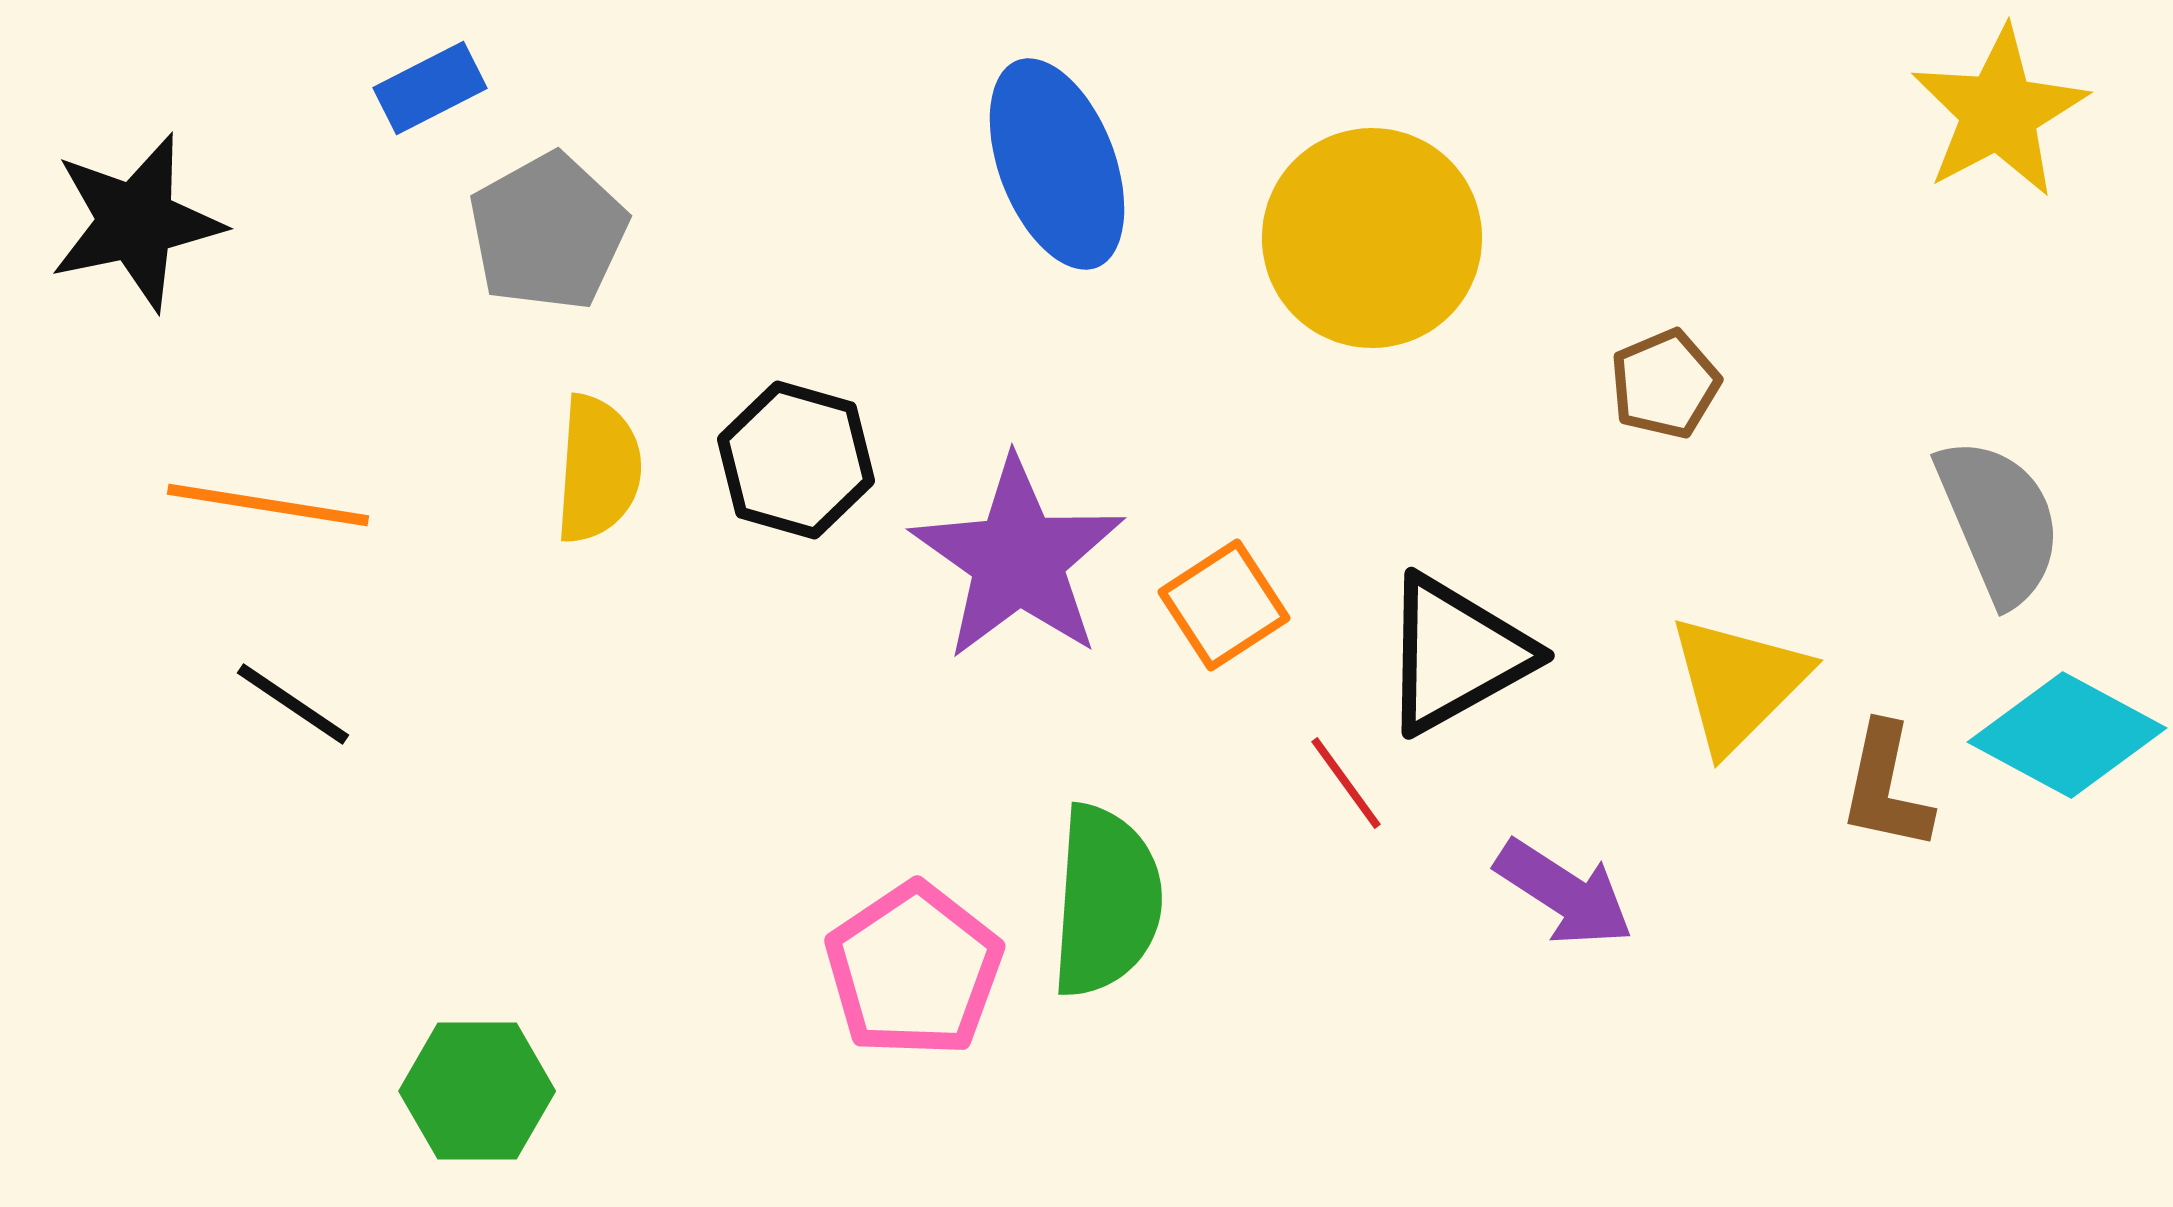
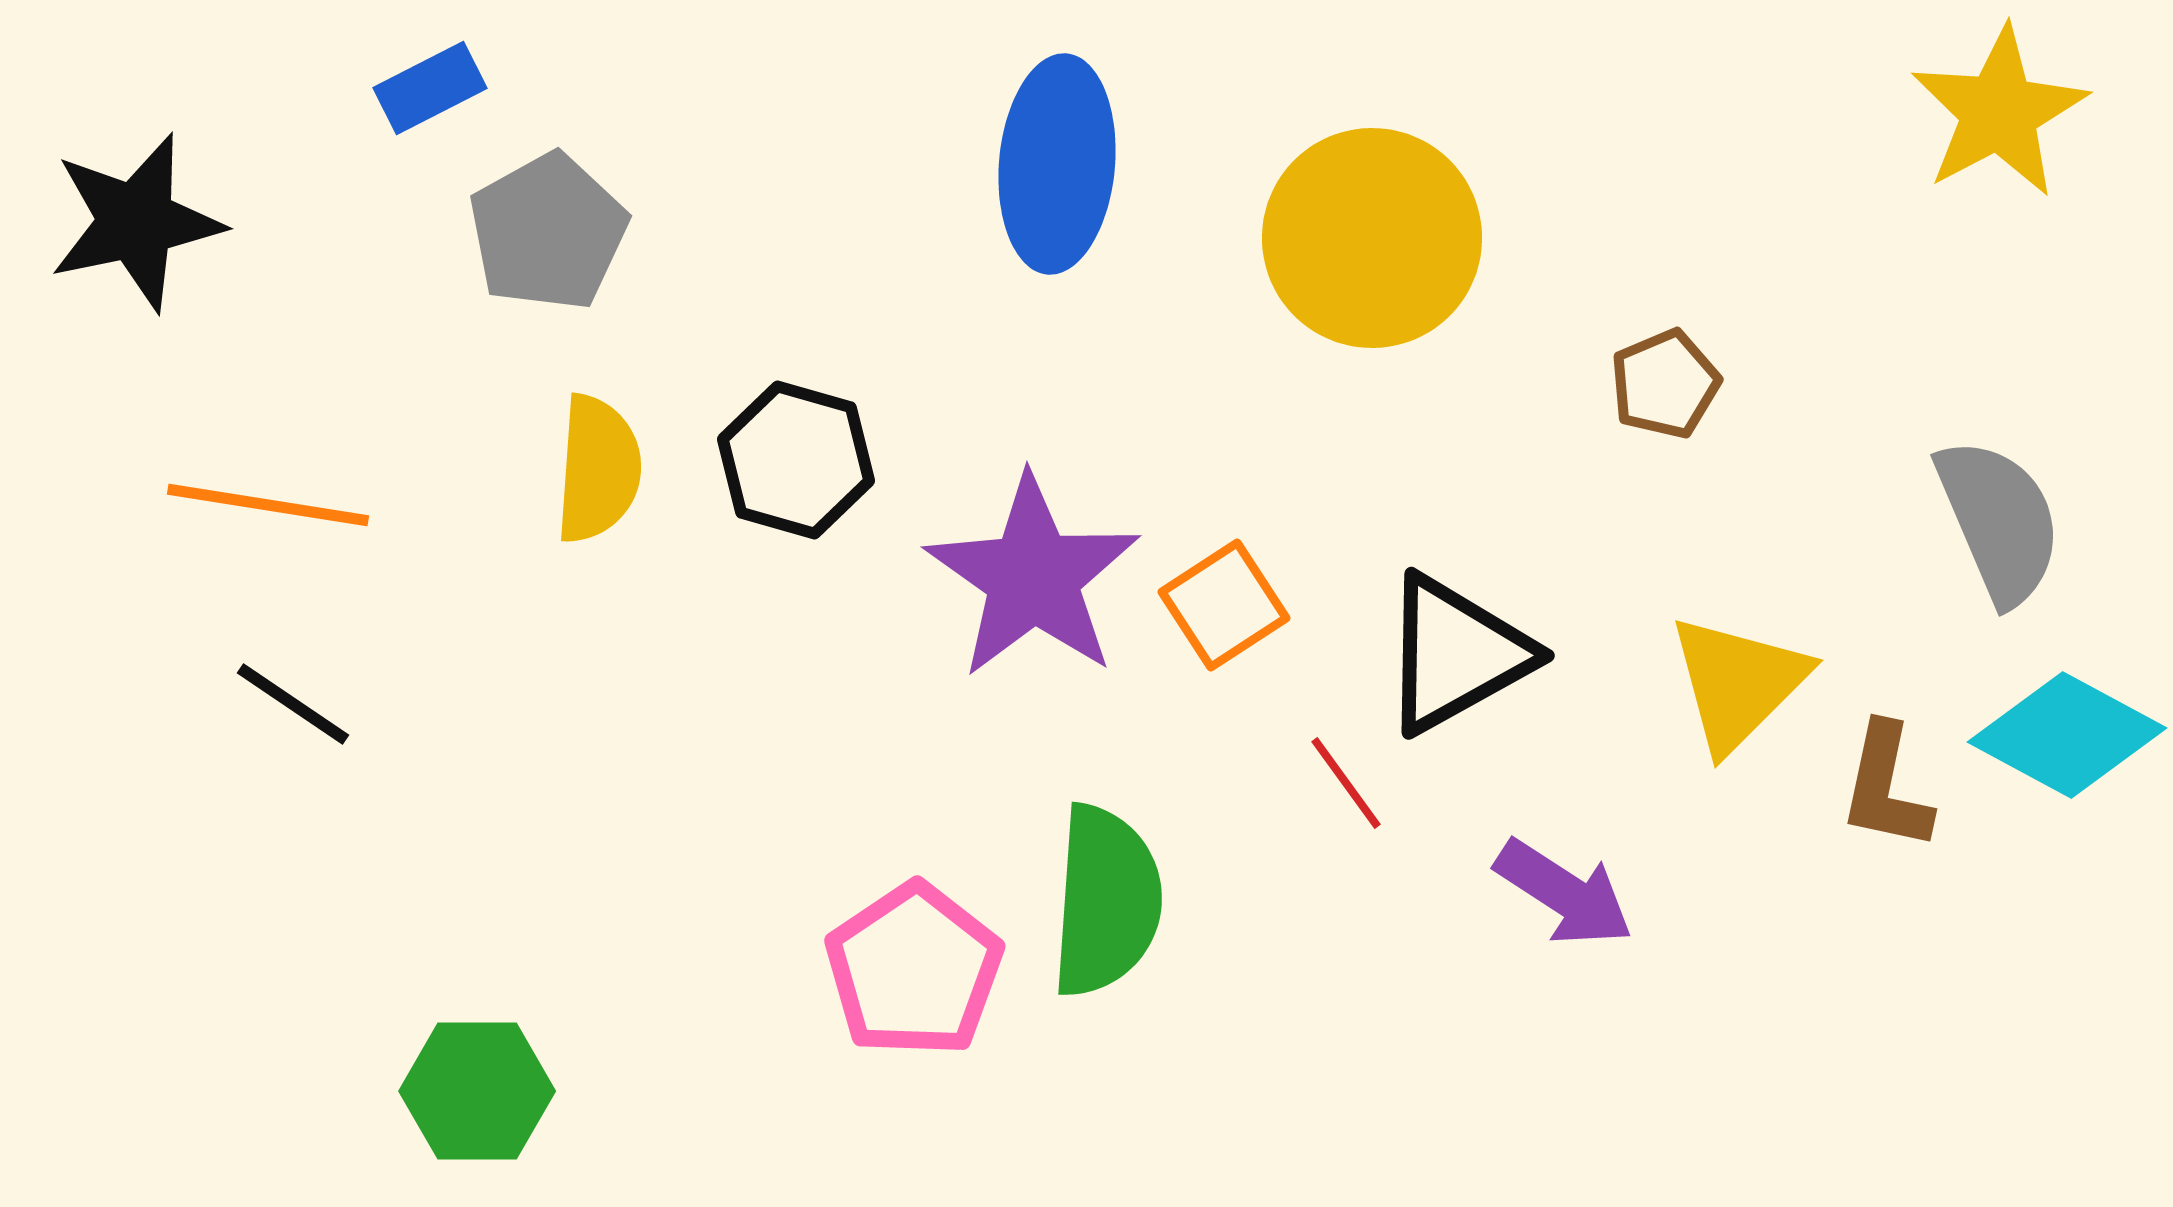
blue ellipse: rotated 26 degrees clockwise
purple star: moved 15 px right, 18 px down
